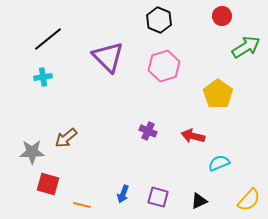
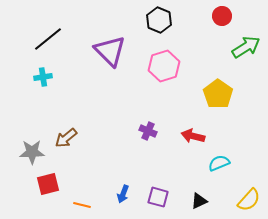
purple triangle: moved 2 px right, 6 px up
red square: rotated 30 degrees counterclockwise
